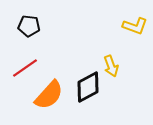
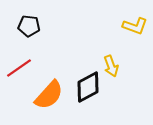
red line: moved 6 px left
